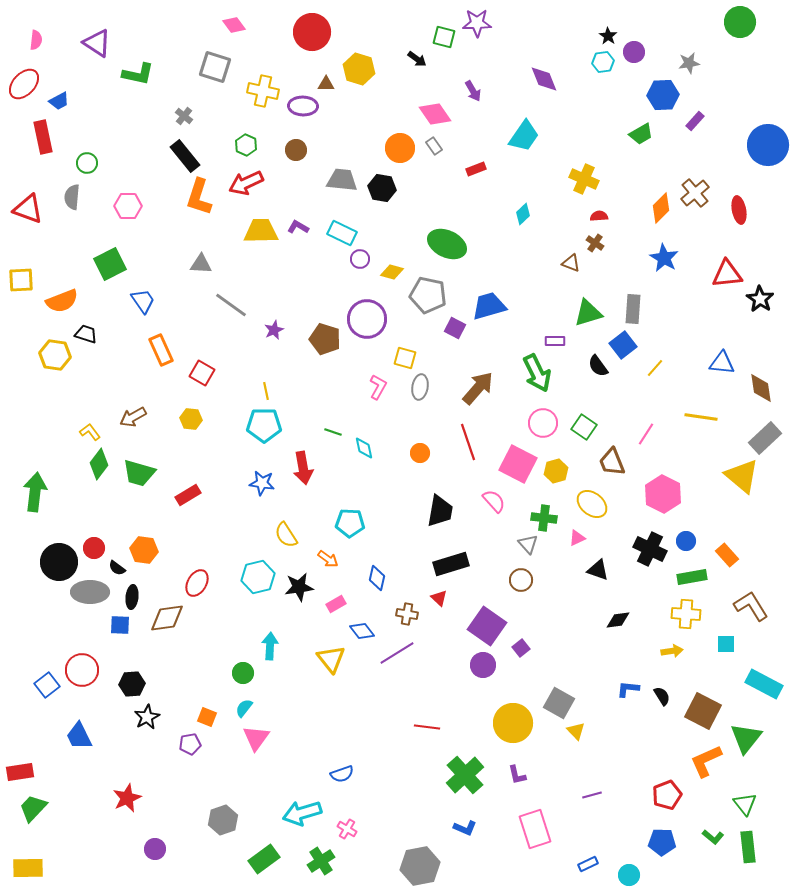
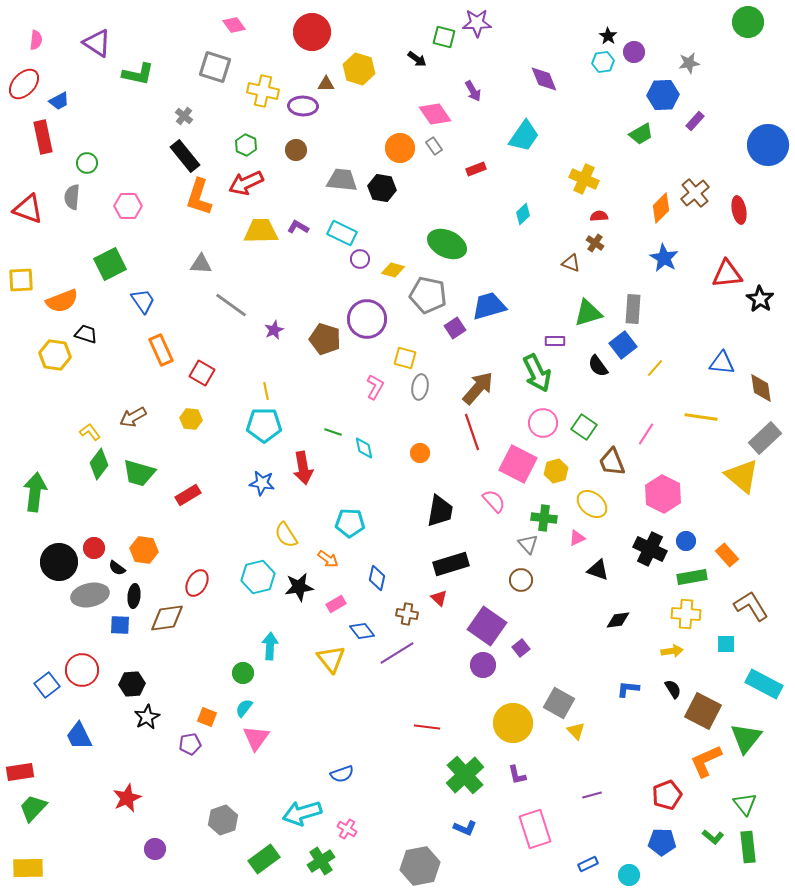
green circle at (740, 22): moved 8 px right
yellow diamond at (392, 272): moved 1 px right, 2 px up
purple square at (455, 328): rotated 30 degrees clockwise
pink L-shape at (378, 387): moved 3 px left
red line at (468, 442): moved 4 px right, 10 px up
gray ellipse at (90, 592): moved 3 px down; rotated 12 degrees counterclockwise
black ellipse at (132, 597): moved 2 px right, 1 px up
black semicircle at (662, 696): moved 11 px right, 7 px up
